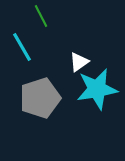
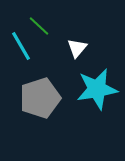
green line: moved 2 px left, 10 px down; rotated 20 degrees counterclockwise
cyan line: moved 1 px left, 1 px up
white triangle: moved 2 px left, 14 px up; rotated 15 degrees counterclockwise
